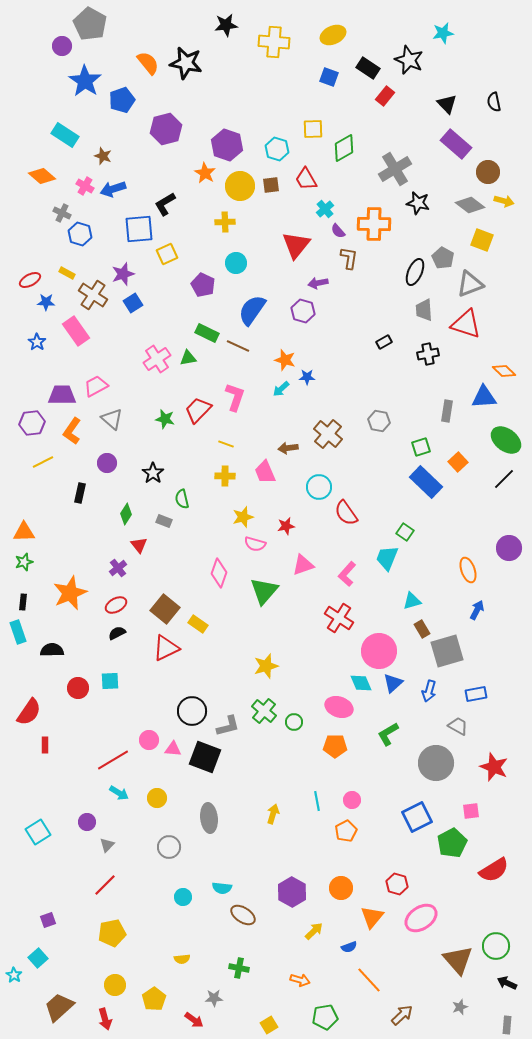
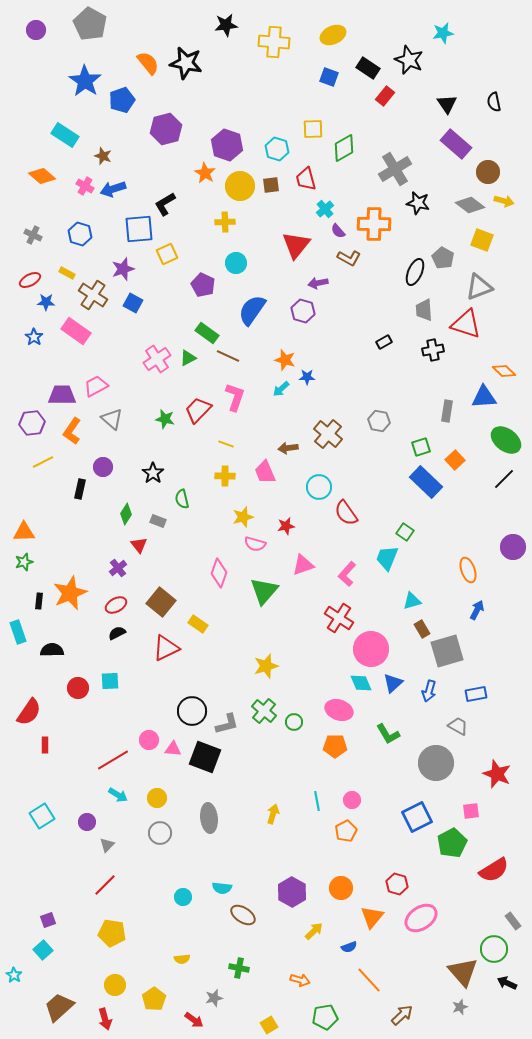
purple circle at (62, 46): moved 26 px left, 16 px up
black triangle at (447, 104): rotated 10 degrees clockwise
red trapezoid at (306, 179): rotated 15 degrees clockwise
gray cross at (62, 213): moved 29 px left, 22 px down
brown L-shape at (349, 258): rotated 110 degrees clockwise
purple star at (123, 274): moved 5 px up
gray triangle at (470, 284): moved 9 px right, 3 px down
blue square at (133, 303): rotated 30 degrees counterclockwise
pink rectangle at (76, 331): rotated 20 degrees counterclockwise
green rectangle at (207, 333): rotated 10 degrees clockwise
blue star at (37, 342): moved 3 px left, 5 px up
brown line at (238, 346): moved 10 px left, 10 px down
black cross at (428, 354): moved 5 px right, 4 px up
green triangle at (188, 358): rotated 18 degrees counterclockwise
orange square at (458, 462): moved 3 px left, 2 px up
purple circle at (107, 463): moved 4 px left, 4 px down
black rectangle at (80, 493): moved 4 px up
gray rectangle at (164, 521): moved 6 px left
purple circle at (509, 548): moved 4 px right, 1 px up
black rectangle at (23, 602): moved 16 px right, 1 px up
brown square at (165, 609): moved 4 px left, 7 px up
pink circle at (379, 651): moved 8 px left, 2 px up
pink ellipse at (339, 707): moved 3 px down
gray L-shape at (228, 726): moved 1 px left, 2 px up
green L-shape at (388, 734): rotated 90 degrees counterclockwise
red star at (494, 767): moved 3 px right, 7 px down
cyan arrow at (119, 793): moved 1 px left, 2 px down
cyan square at (38, 832): moved 4 px right, 16 px up
gray circle at (169, 847): moved 9 px left, 14 px up
yellow pentagon at (112, 933): rotated 20 degrees clockwise
green circle at (496, 946): moved 2 px left, 3 px down
cyan square at (38, 958): moved 5 px right, 8 px up
brown triangle at (458, 960): moved 5 px right, 12 px down
gray star at (214, 998): rotated 12 degrees counterclockwise
gray rectangle at (507, 1025): moved 6 px right, 104 px up; rotated 42 degrees counterclockwise
